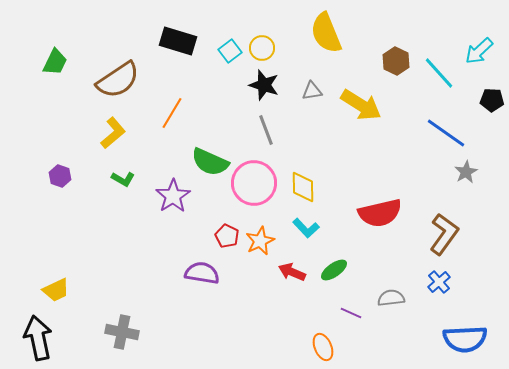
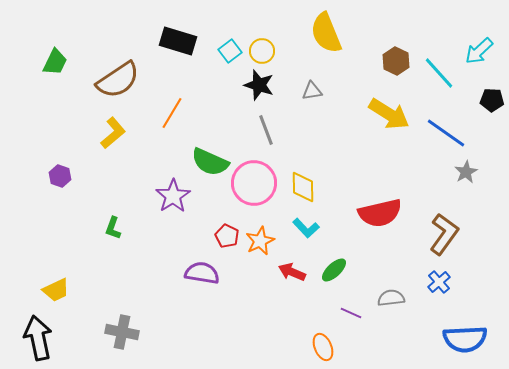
yellow circle: moved 3 px down
black star: moved 5 px left
yellow arrow: moved 28 px right, 9 px down
green L-shape: moved 10 px left, 49 px down; rotated 80 degrees clockwise
green ellipse: rotated 8 degrees counterclockwise
